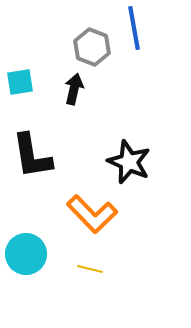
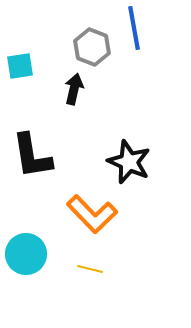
cyan square: moved 16 px up
